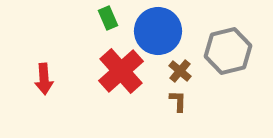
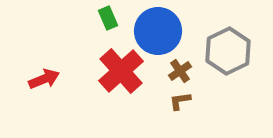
gray hexagon: rotated 12 degrees counterclockwise
brown cross: rotated 15 degrees clockwise
red arrow: rotated 108 degrees counterclockwise
brown L-shape: moved 2 px right; rotated 100 degrees counterclockwise
